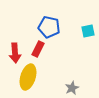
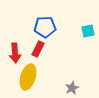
blue pentagon: moved 4 px left; rotated 15 degrees counterclockwise
